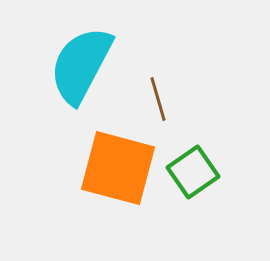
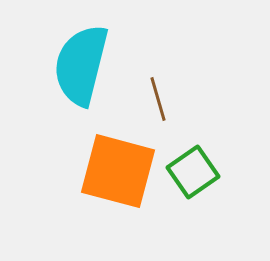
cyan semicircle: rotated 14 degrees counterclockwise
orange square: moved 3 px down
